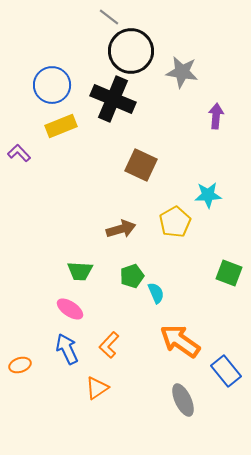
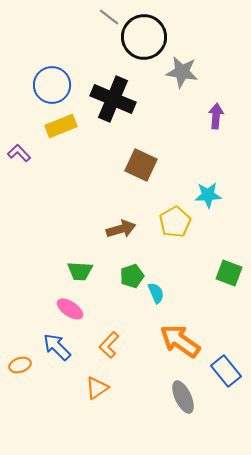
black circle: moved 13 px right, 14 px up
blue arrow: moved 10 px left, 2 px up; rotated 20 degrees counterclockwise
gray ellipse: moved 3 px up
